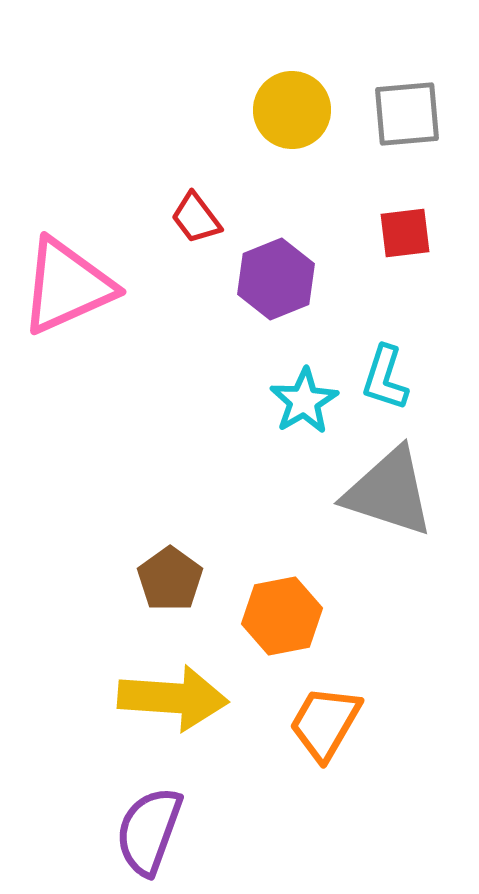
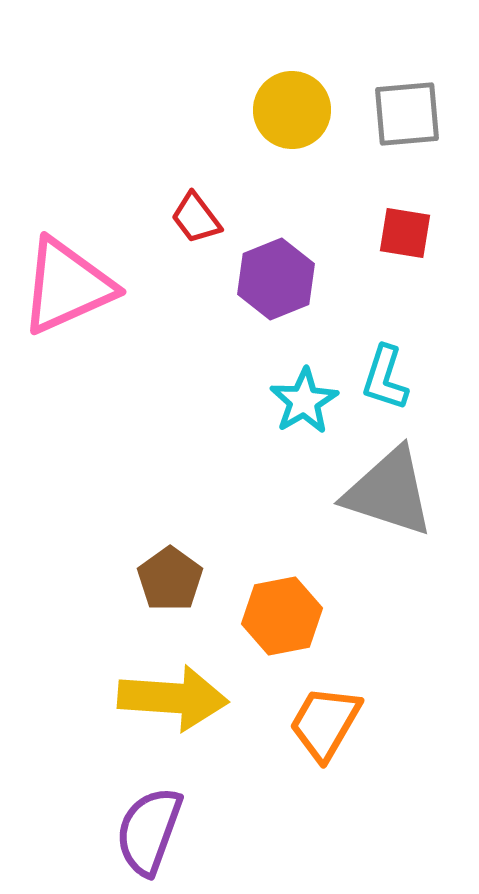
red square: rotated 16 degrees clockwise
